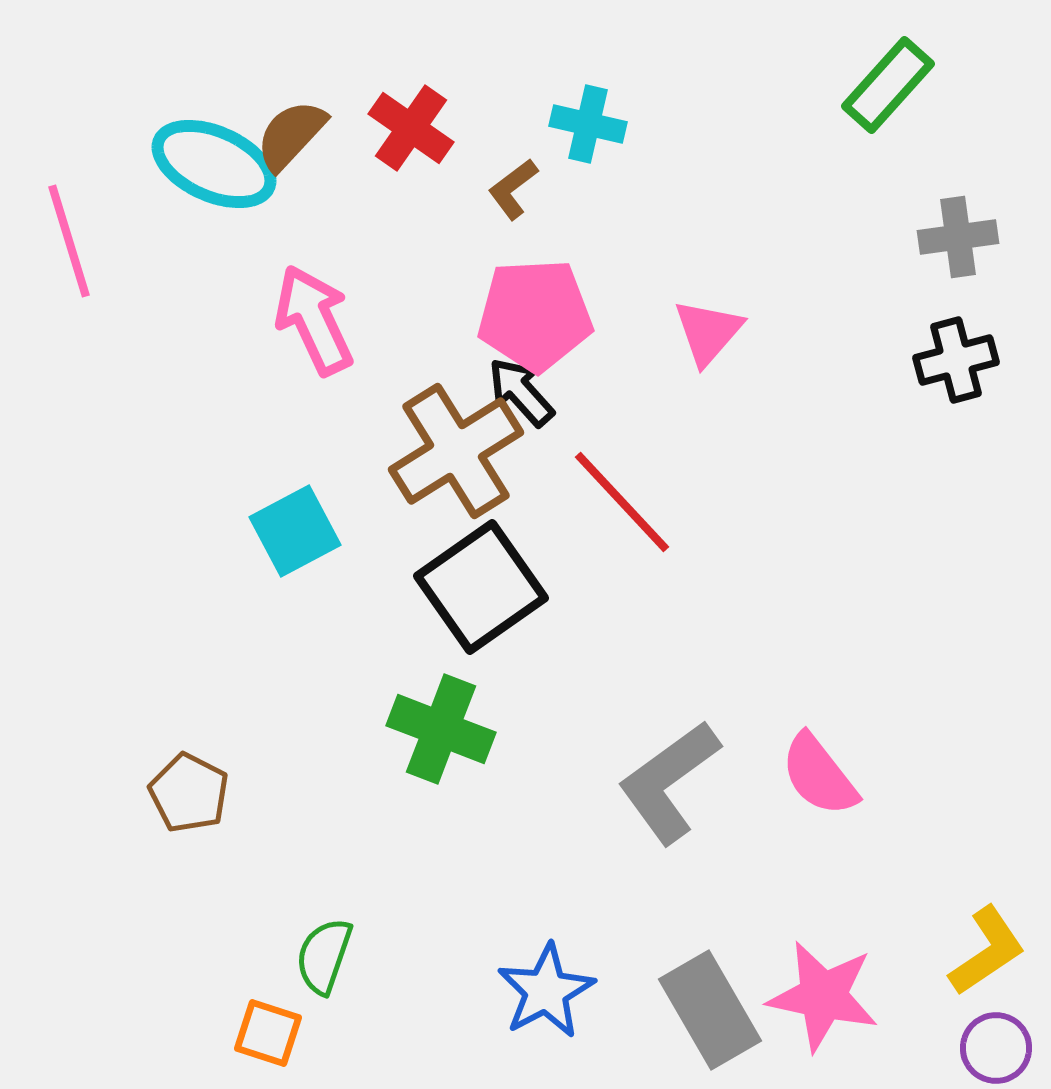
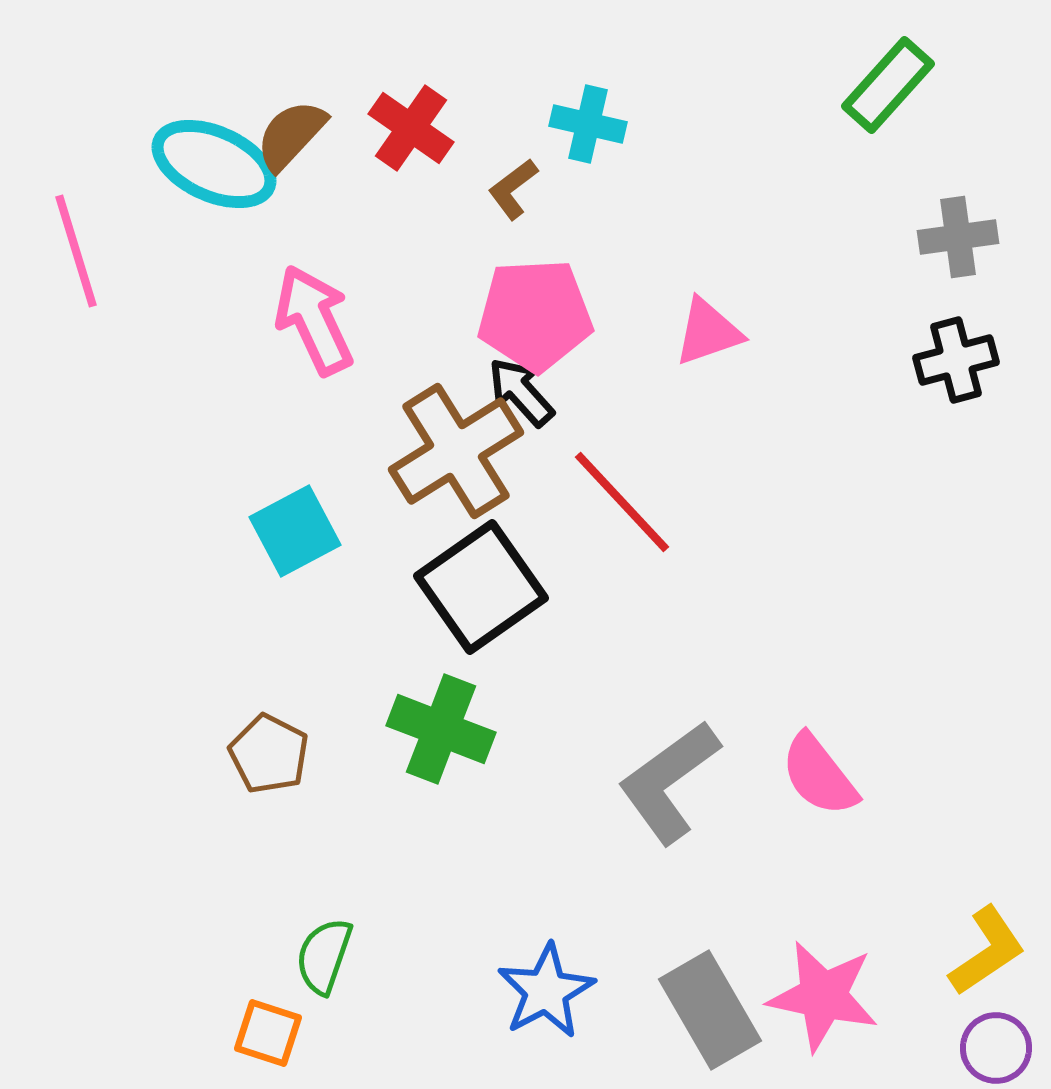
pink line: moved 7 px right, 10 px down
pink triangle: rotated 30 degrees clockwise
brown pentagon: moved 80 px right, 39 px up
